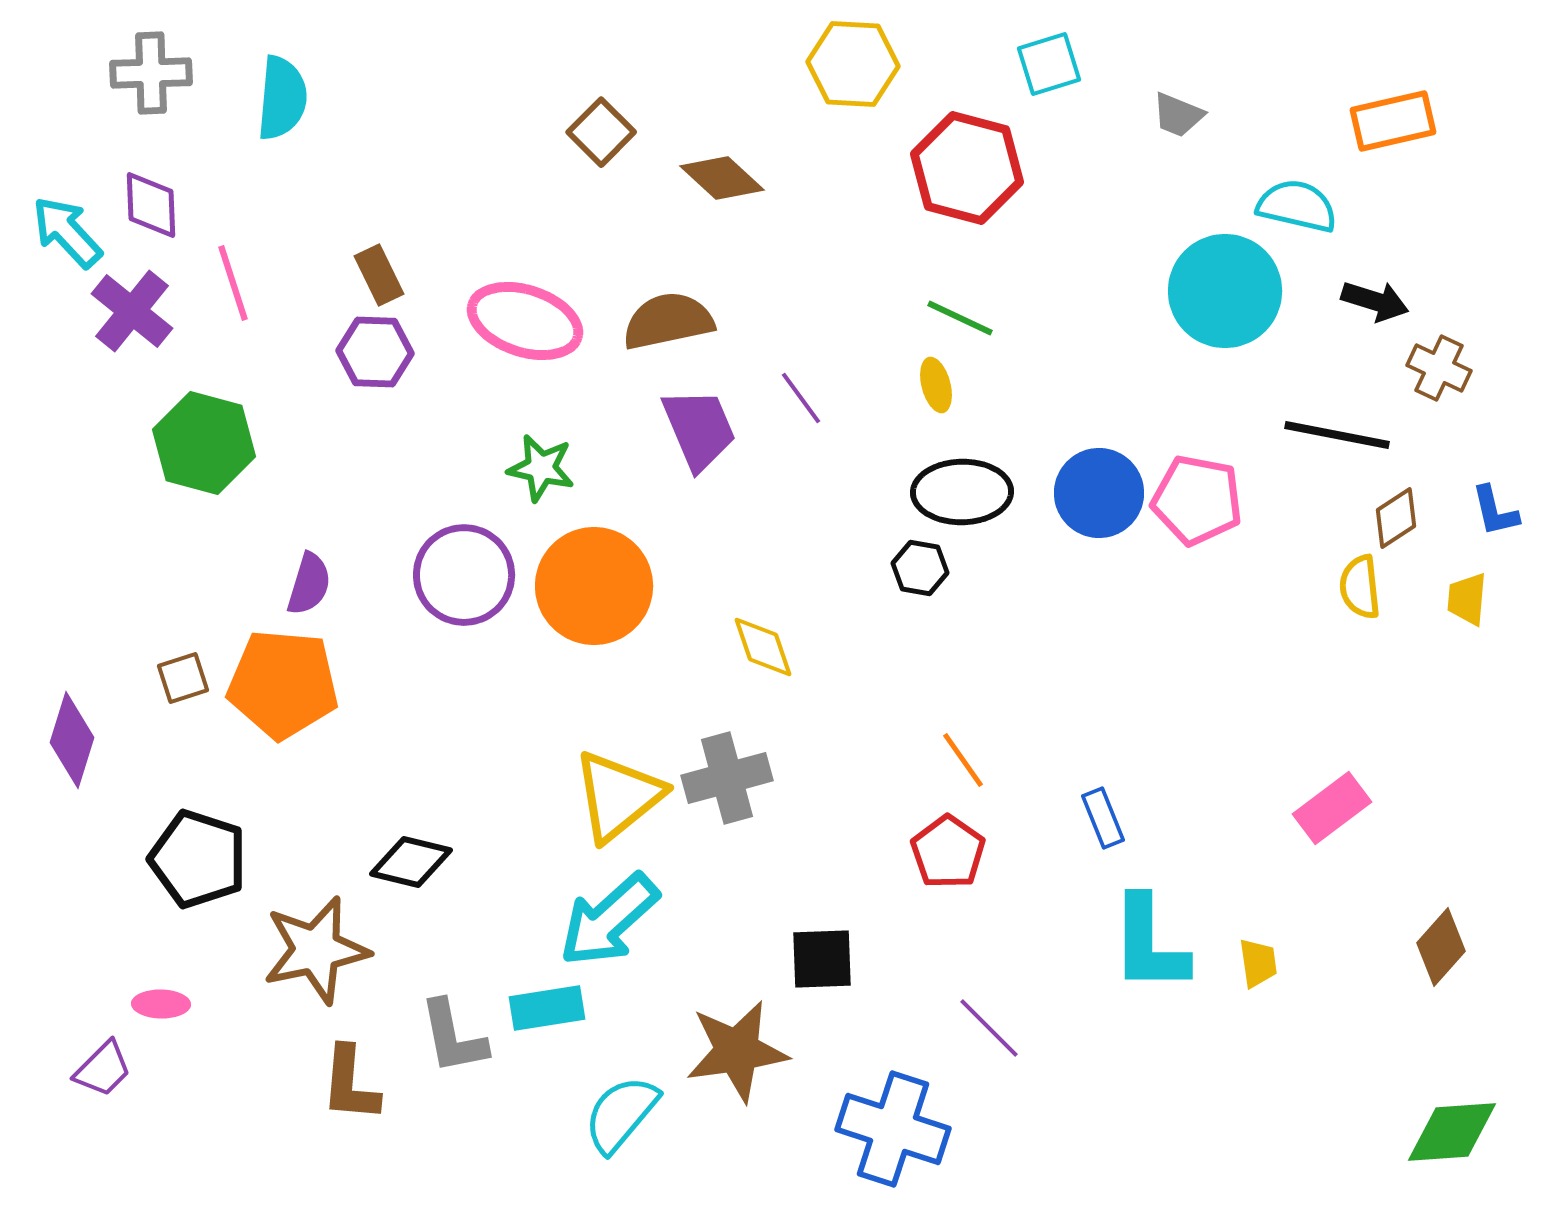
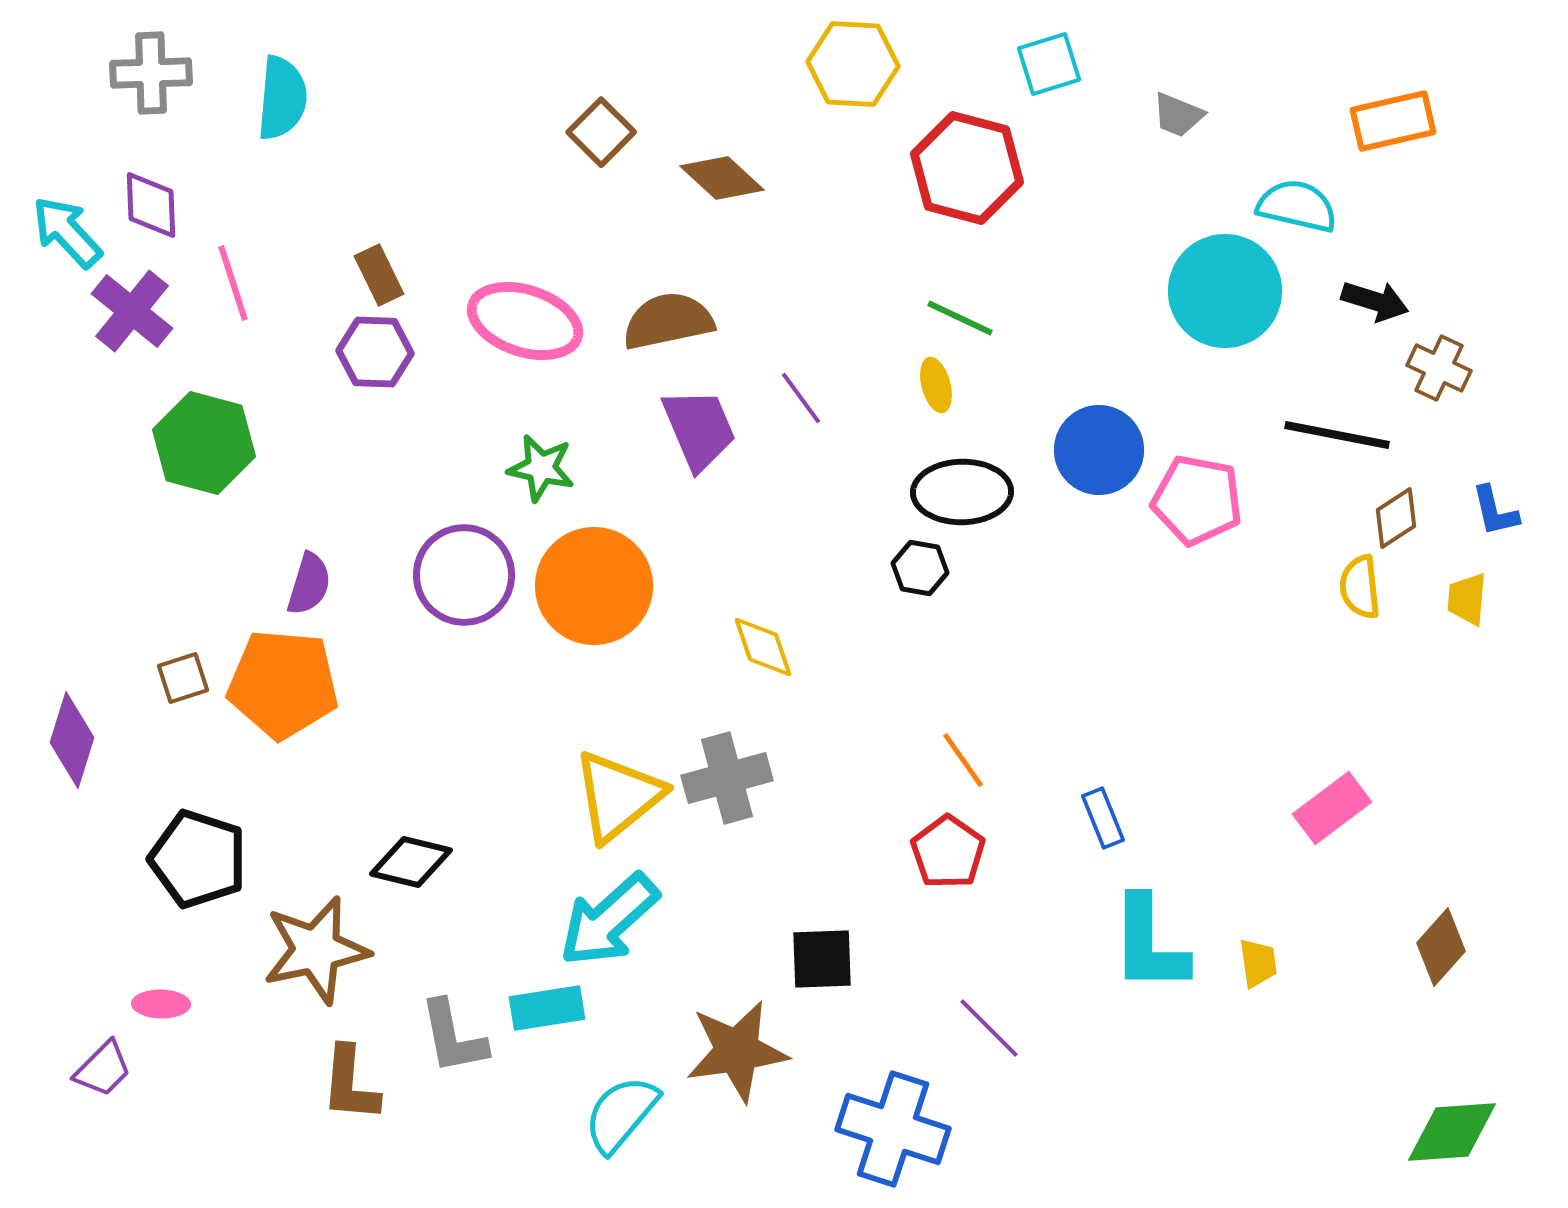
blue circle at (1099, 493): moved 43 px up
